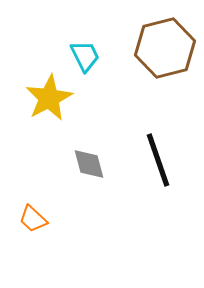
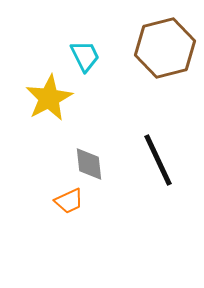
black line: rotated 6 degrees counterclockwise
gray diamond: rotated 9 degrees clockwise
orange trapezoid: moved 36 px right, 18 px up; rotated 68 degrees counterclockwise
